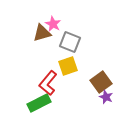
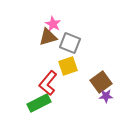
brown triangle: moved 6 px right, 4 px down
gray square: moved 1 px down
purple star: moved 1 px up; rotated 24 degrees counterclockwise
